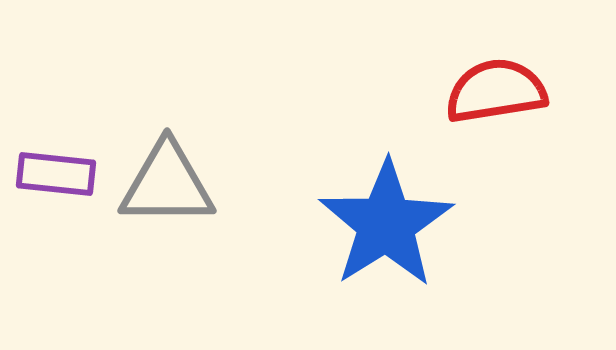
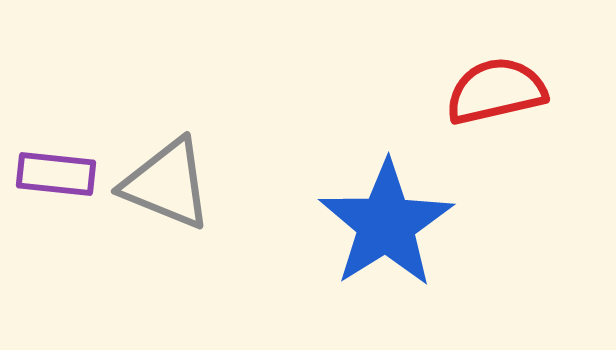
red semicircle: rotated 4 degrees counterclockwise
gray triangle: rotated 22 degrees clockwise
